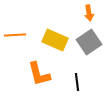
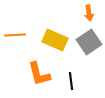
black line: moved 6 px left, 1 px up
